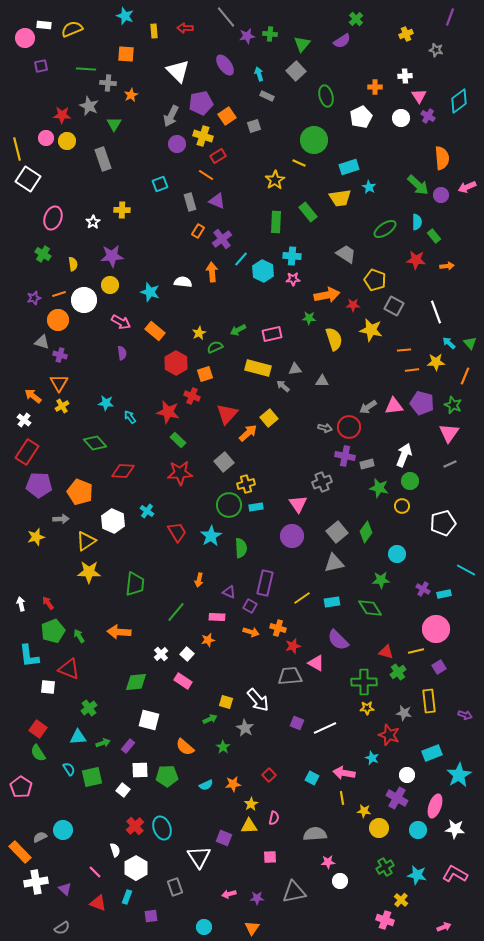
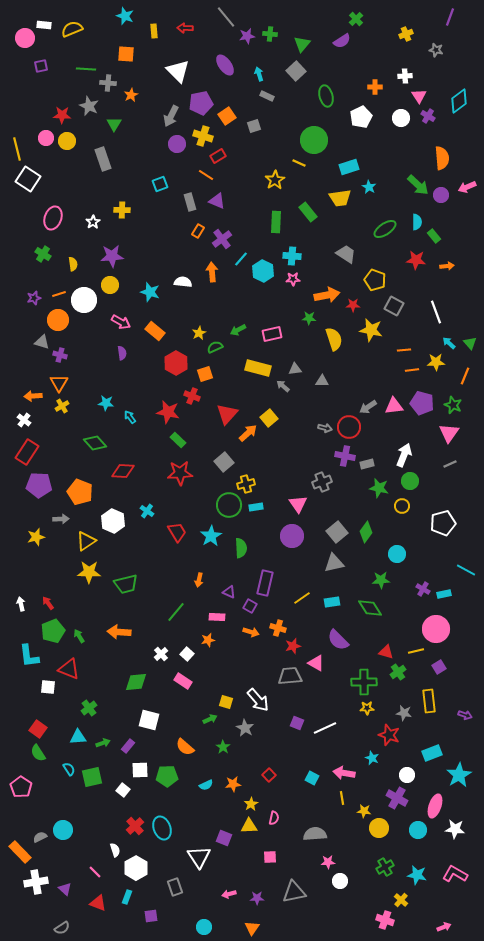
orange arrow at (33, 396): rotated 42 degrees counterclockwise
green trapezoid at (135, 584): moved 9 px left; rotated 70 degrees clockwise
